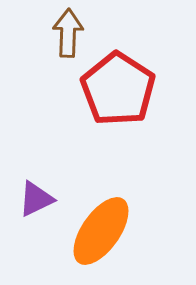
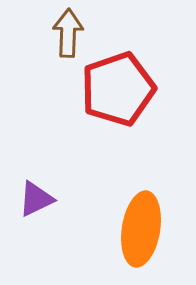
red pentagon: rotated 20 degrees clockwise
orange ellipse: moved 40 px right, 2 px up; rotated 26 degrees counterclockwise
